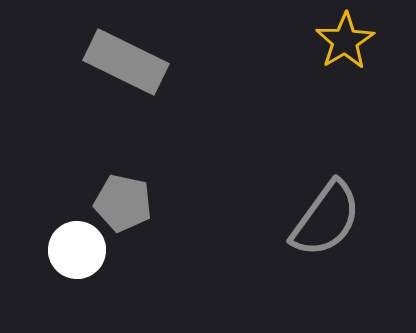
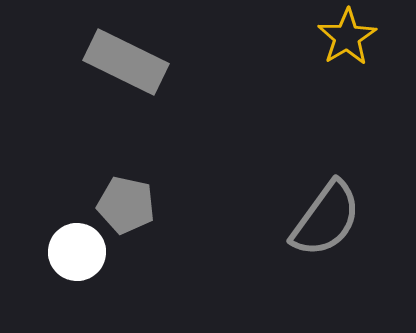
yellow star: moved 2 px right, 4 px up
gray pentagon: moved 3 px right, 2 px down
white circle: moved 2 px down
